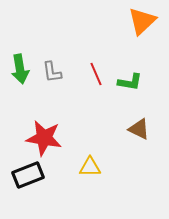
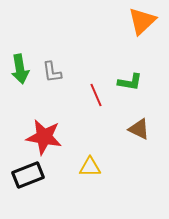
red line: moved 21 px down
red star: moved 1 px up
